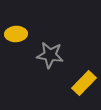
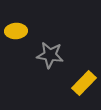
yellow ellipse: moved 3 px up
